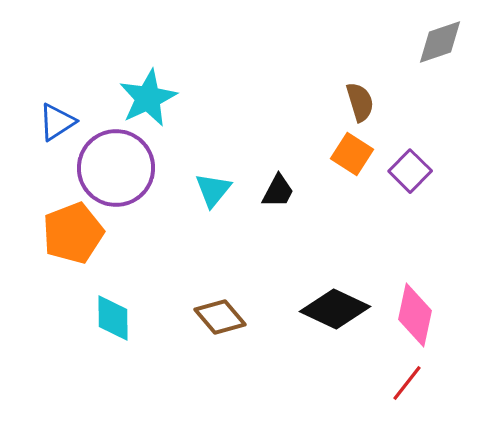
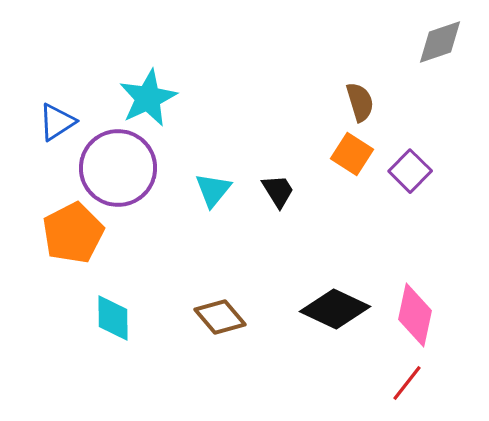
purple circle: moved 2 px right
black trapezoid: rotated 60 degrees counterclockwise
orange pentagon: rotated 6 degrees counterclockwise
